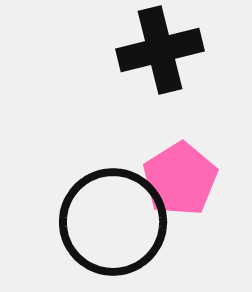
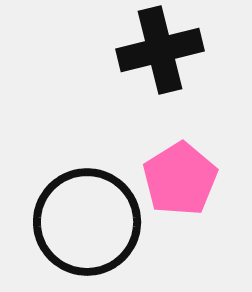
black circle: moved 26 px left
